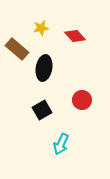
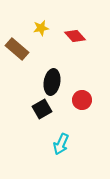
black ellipse: moved 8 px right, 14 px down
black square: moved 1 px up
